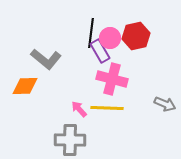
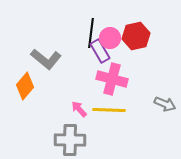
orange diamond: rotated 48 degrees counterclockwise
yellow line: moved 2 px right, 2 px down
